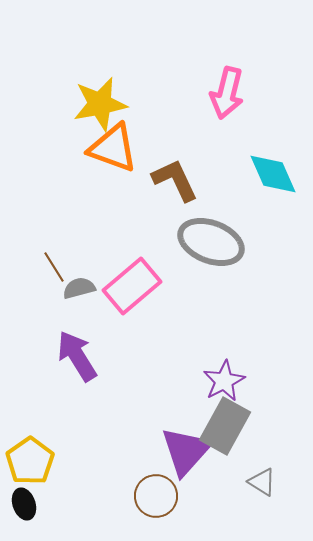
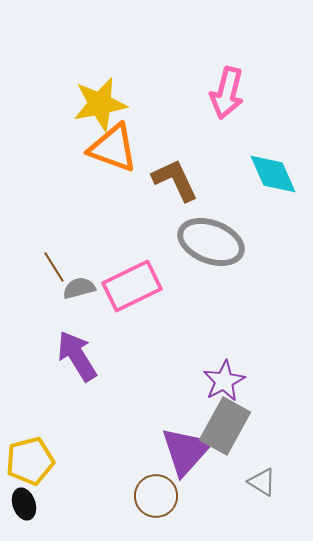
pink rectangle: rotated 14 degrees clockwise
yellow pentagon: rotated 21 degrees clockwise
